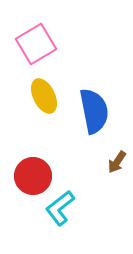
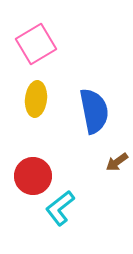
yellow ellipse: moved 8 px left, 3 px down; rotated 32 degrees clockwise
brown arrow: rotated 20 degrees clockwise
